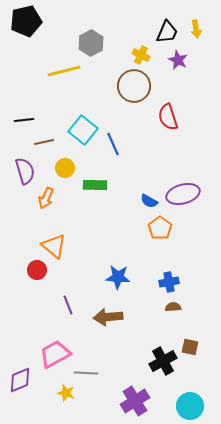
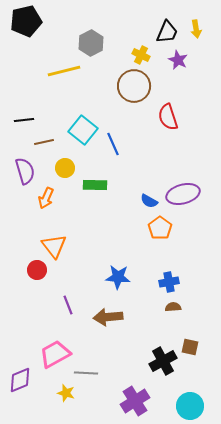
orange triangle: rotated 12 degrees clockwise
